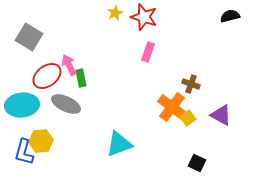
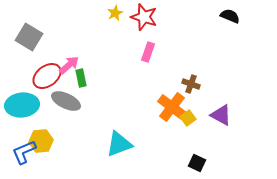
black semicircle: rotated 36 degrees clockwise
pink arrow: rotated 75 degrees clockwise
gray ellipse: moved 3 px up
blue L-shape: rotated 52 degrees clockwise
